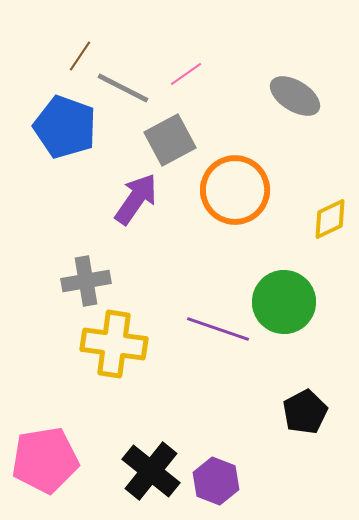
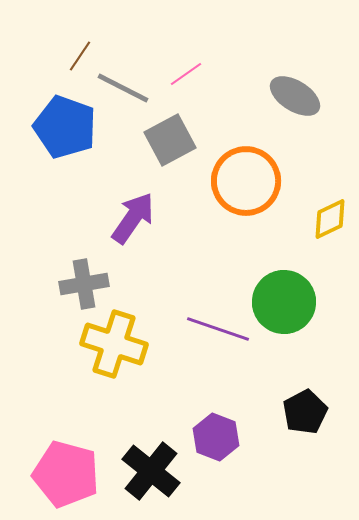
orange circle: moved 11 px right, 9 px up
purple arrow: moved 3 px left, 19 px down
gray cross: moved 2 px left, 3 px down
yellow cross: rotated 10 degrees clockwise
pink pentagon: moved 21 px right, 14 px down; rotated 24 degrees clockwise
purple hexagon: moved 44 px up
